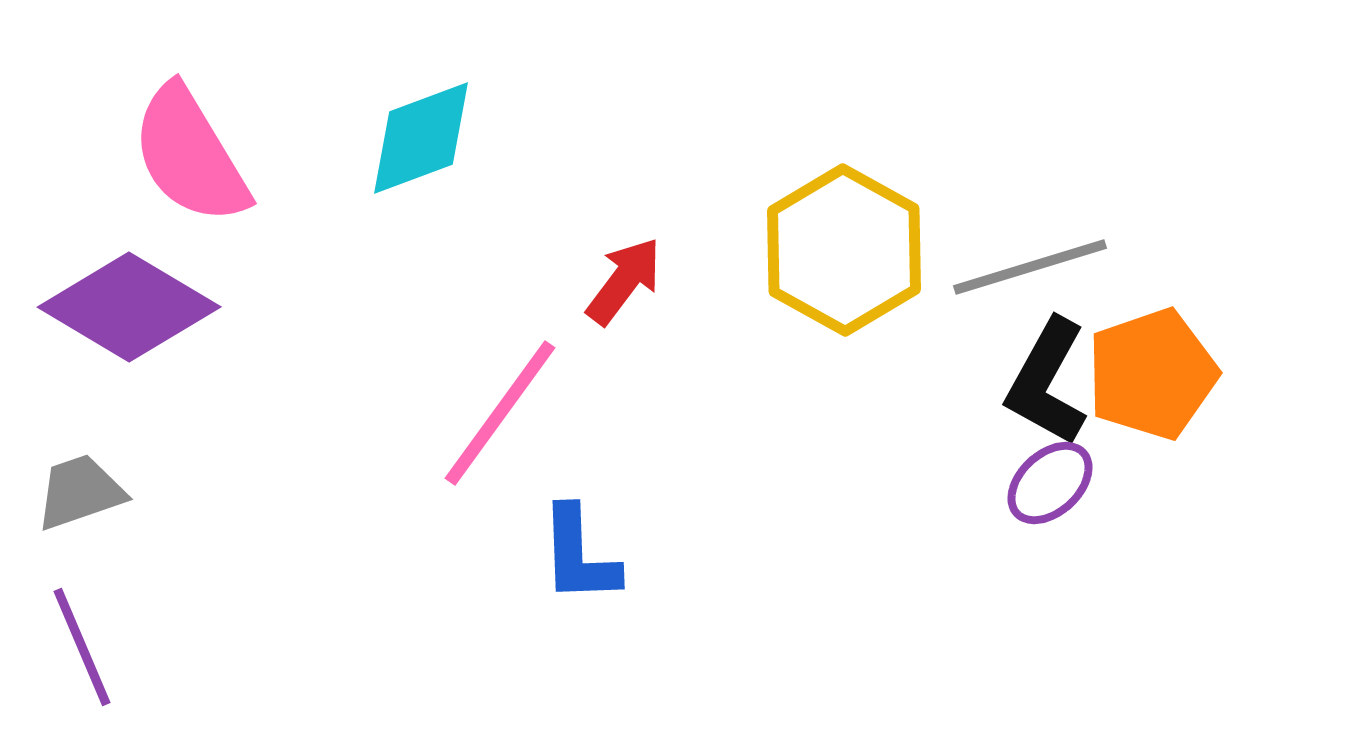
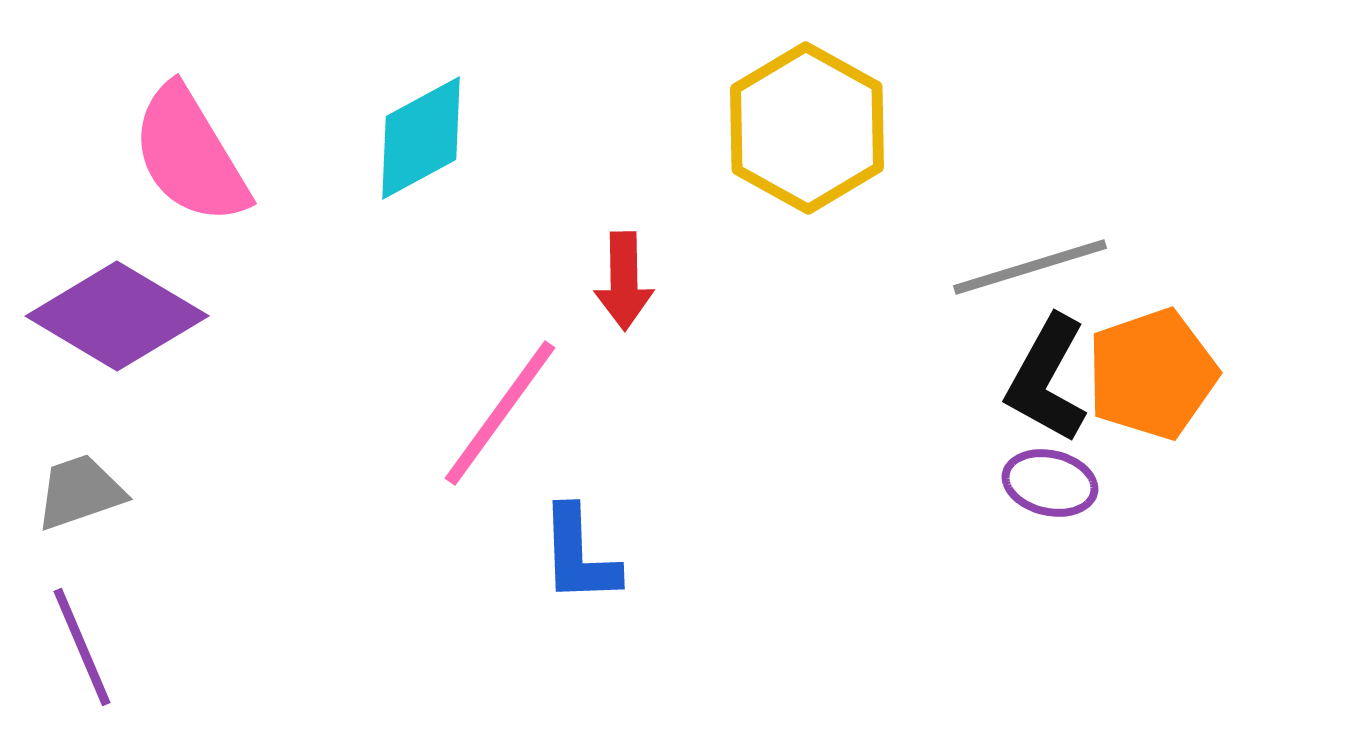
cyan diamond: rotated 8 degrees counterclockwise
yellow hexagon: moved 37 px left, 122 px up
red arrow: rotated 142 degrees clockwise
purple diamond: moved 12 px left, 9 px down
black L-shape: moved 3 px up
purple ellipse: rotated 56 degrees clockwise
